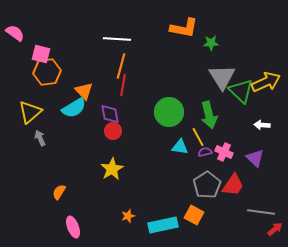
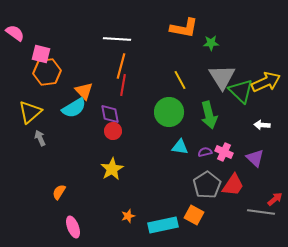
yellow line: moved 18 px left, 57 px up
red arrow: moved 30 px up
